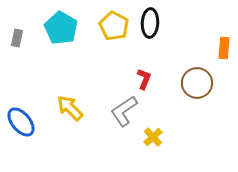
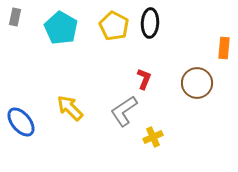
gray rectangle: moved 2 px left, 21 px up
yellow cross: rotated 18 degrees clockwise
